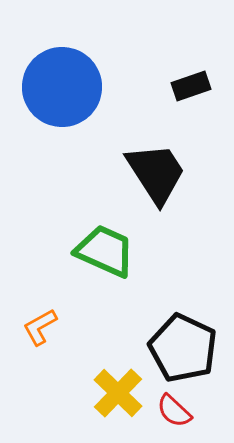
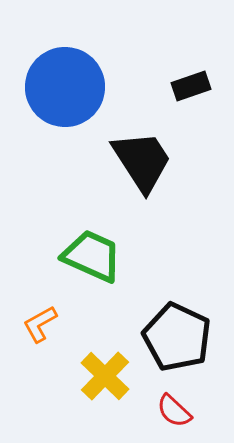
blue circle: moved 3 px right
black trapezoid: moved 14 px left, 12 px up
green trapezoid: moved 13 px left, 5 px down
orange L-shape: moved 3 px up
black pentagon: moved 6 px left, 11 px up
yellow cross: moved 13 px left, 17 px up
